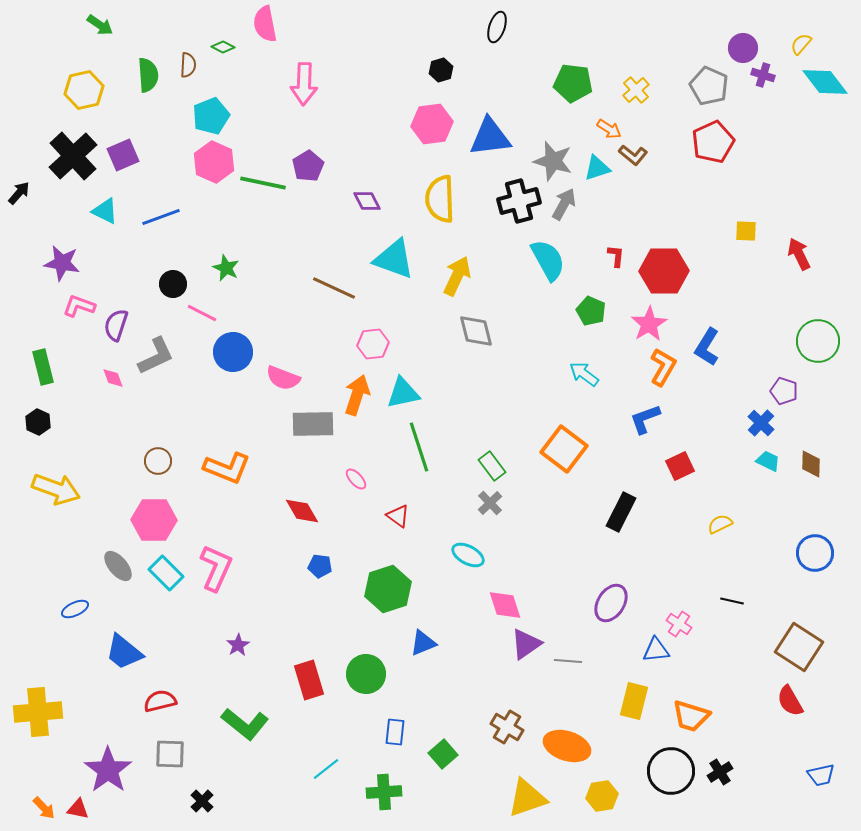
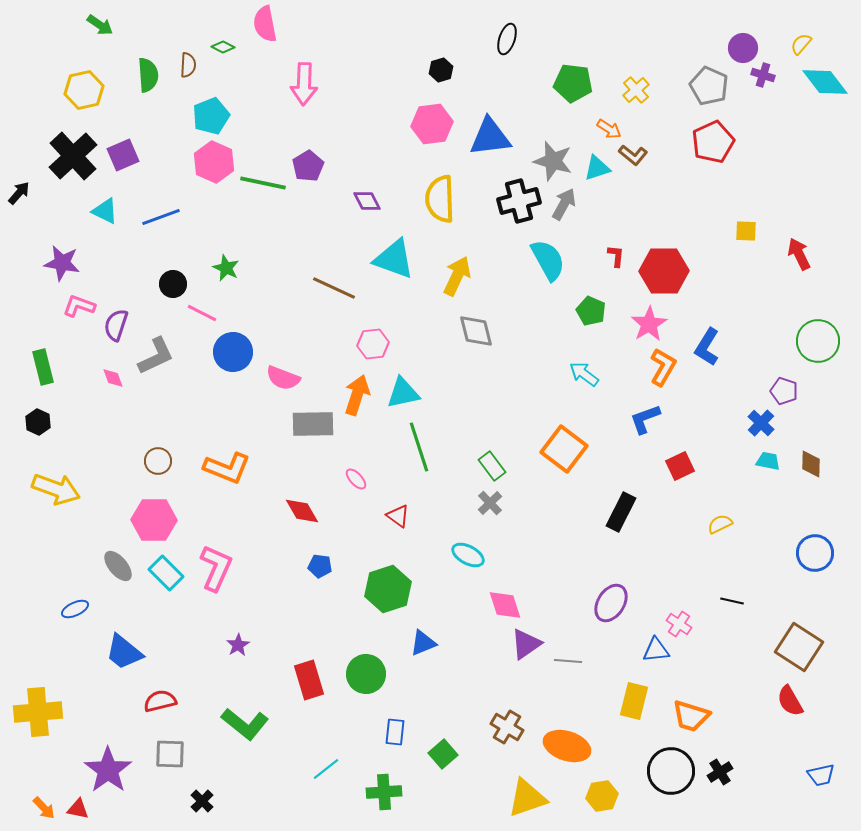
black ellipse at (497, 27): moved 10 px right, 12 px down
cyan trapezoid at (768, 461): rotated 15 degrees counterclockwise
